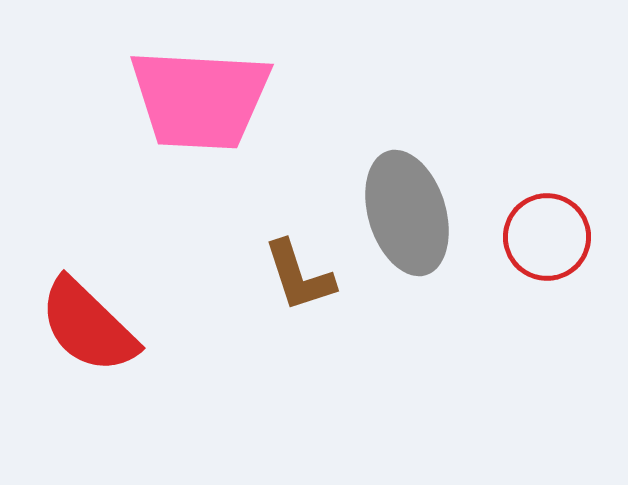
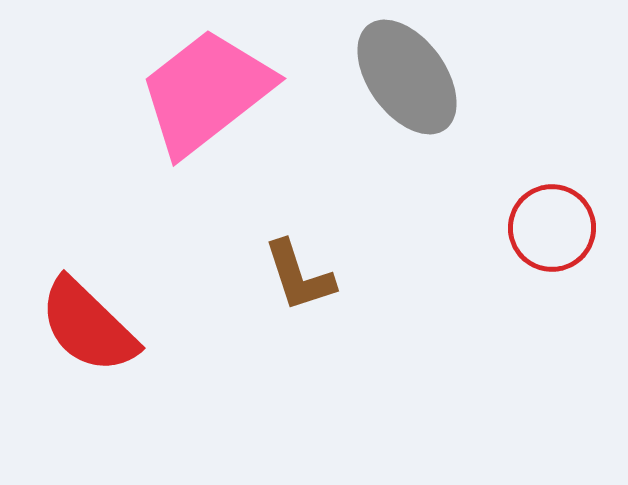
pink trapezoid: moved 6 px right, 7 px up; rotated 139 degrees clockwise
gray ellipse: moved 136 px up; rotated 19 degrees counterclockwise
red circle: moved 5 px right, 9 px up
